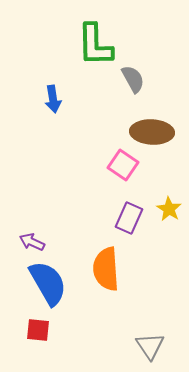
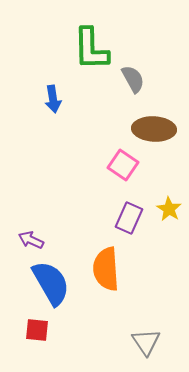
green L-shape: moved 4 px left, 4 px down
brown ellipse: moved 2 px right, 3 px up
purple arrow: moved 1 px left, 2 px up
blue semicircle: moved 3 px right
red square: moved 1 px left
gray triangle: moved 4 px left, 4 px up
